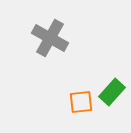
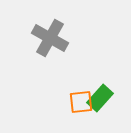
green rectangle: moved 12 px left, 6 px down
